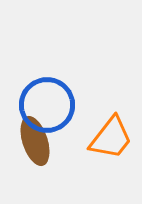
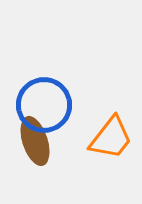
blue circle: moved 3 px left
